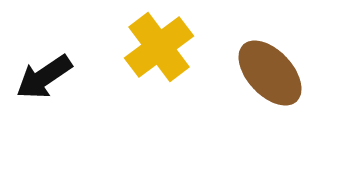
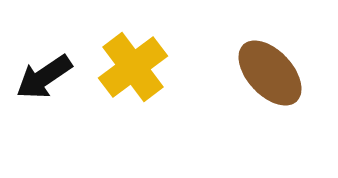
yellow cross: moved 26 px left, 20 px down
